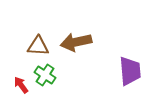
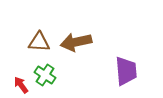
brown triangle: moved 1 px right, 4 px up
purple trapezoid: moved 4 px left
